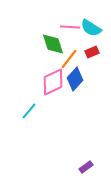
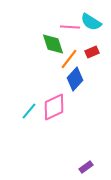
cyan semicircle: moved 6 px up
pink diamond: moved 1 px right, 25 px down
